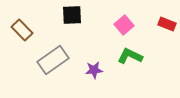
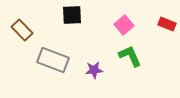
green L-shape: rotated 40 degrees clockwise
gray rectangle: rotated 56 degrees clockwise
